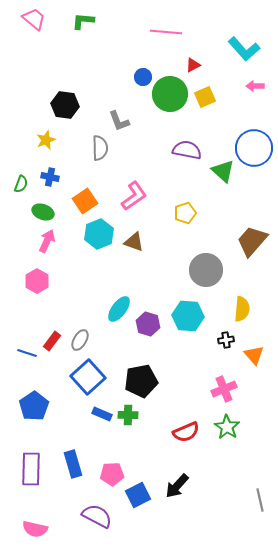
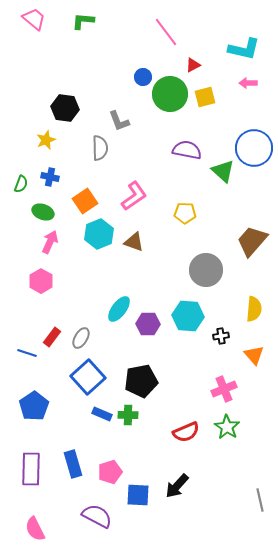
pink line at (166, 32): rotated 48 degrees clockwise
cyan L-shape at (244, 49): rotated 36 degrees counterclockwise
pink arrow at (255, 86): moved 7 px left, 3 px up
yellow square at (205, 97): rotated 10 degrees clockwise
black hexagon at (65, 105): moved 3 px down
yellow pentagon at (185, 213): rotated 20 degrees clockwise
pink arrow at (47, 241): moved 3 px right, 1 px down
pink hexagon at (37, 281): moved 4 px right
yellow semicircle at (242, 309): moved 12 px right
purple hexagon at (148, 324): rotated 15 degrees counterclockwise
gray ellipse at (80, 340): moved 1 px right, 2 px up
black cross at (226, 340): moved 5 px left, 4 px up
red rectangle at (52, 341): moved 4 px up
pink pentagon at (112, 474): moved 2 px left, 2 px up; rotated 15 degrees counterclockwise
blue square at (138, 495): rotated 30 degrees clockwise
pink semicircle at (35, 529): rotated 50 degrees clockwise
